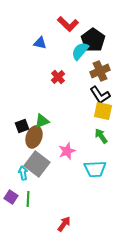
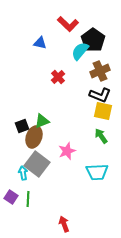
black L-shape: rotated 35 degrees counterclockwise
cyan trapezoid: moved 2 px right, 3 px down
red arrow: rotated 56 degrees counterclockwise
